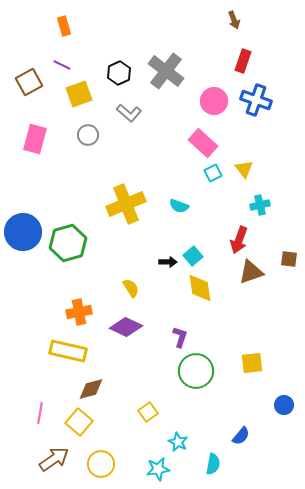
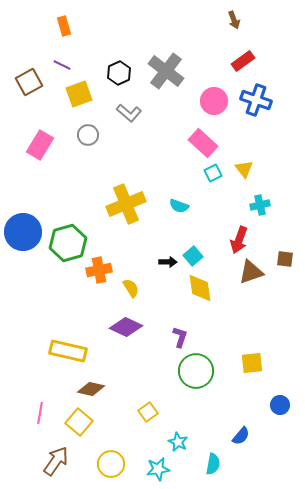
red rectangle at (243, 61): rotated 35 degrees clockwise
pink rectangle at (35, 139): moved 5 px right, 6 px down; rotated 16 degrees clockwise
brown square at (289, 259): moved 4 px left
orange cross at (79, 312): moved 20 px right, 42 px up
brown diamond at (91, 389): rotated 28 degrees clockwise
blue circle at (284, 405): moved 4 px left
brown arrow at (54, 459): moved 2 px right, 2 px down; rotated 20 degrees counterclockwise
yellow circle at (101, 464): moved 10 px right
